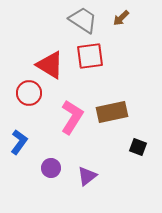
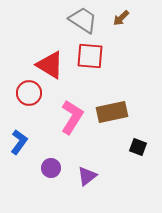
red square: rotated 12 degrees clockwise
